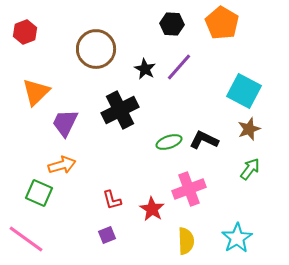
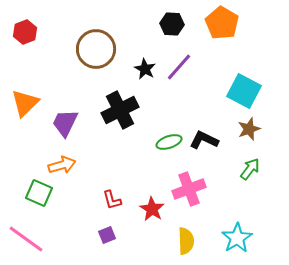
orange triangle: moved 11 px left, 11 px down
